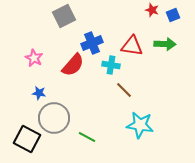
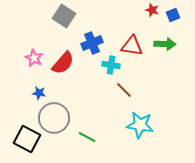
gray square: rotated 30 degrees counterclockwise
red semicircle: moved 10 px left, 2 px up
